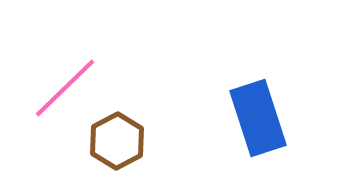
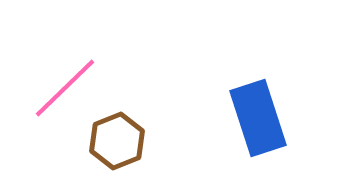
brown hexagon: rotated 6 degrees clockwise
